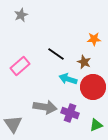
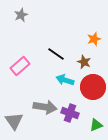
orange star: rotated 16 degrees counterclockwise
cyan arrow: moved 3 px left, 1 px down
gray triangle: moved 1 px right, 3 px up
